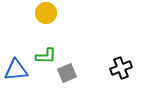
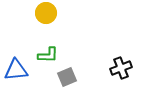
green L-shape: moved 2 px right, 1 px up
gray square: moved 4 px down
